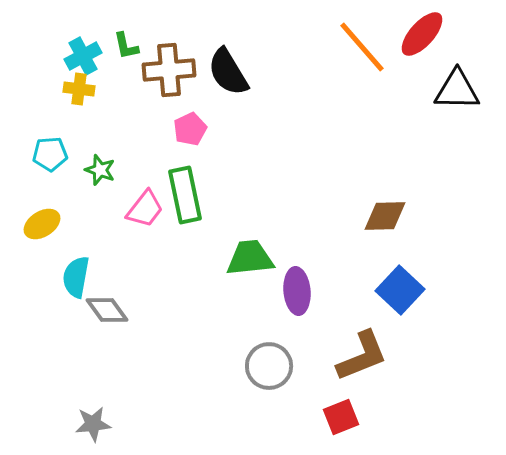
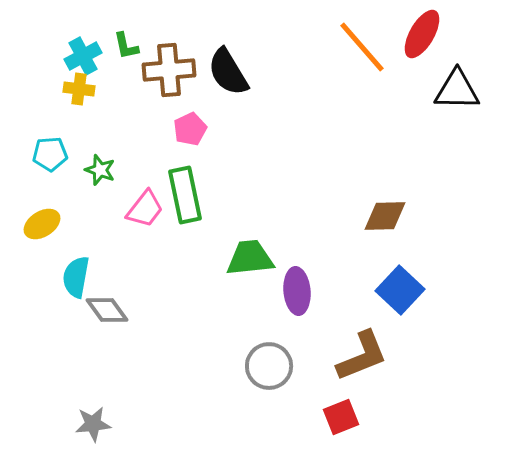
red ellipse: rotated 12 degrees counterclockwise
